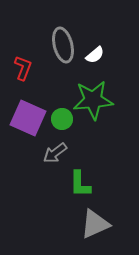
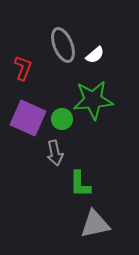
gray ellipse: rotated 8 degrees counterclockwise
gray arrow: rotated 65 degrees counterclockwise
gray triangle: rotated 12 degrees clockwise
